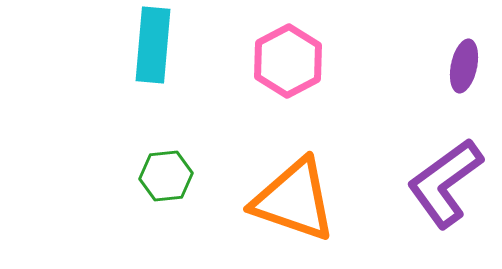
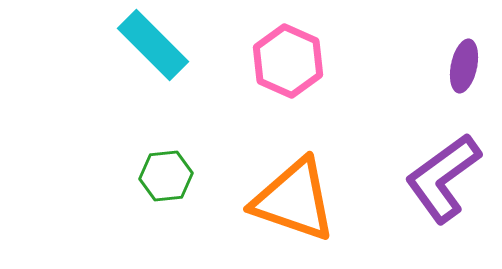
cyan rectangle: rotated 50 degrees counterclockwise
pink hexagon: rotated 8 degrees counterclockwise
purple L-shape: moved 2 px left, 5 px up
